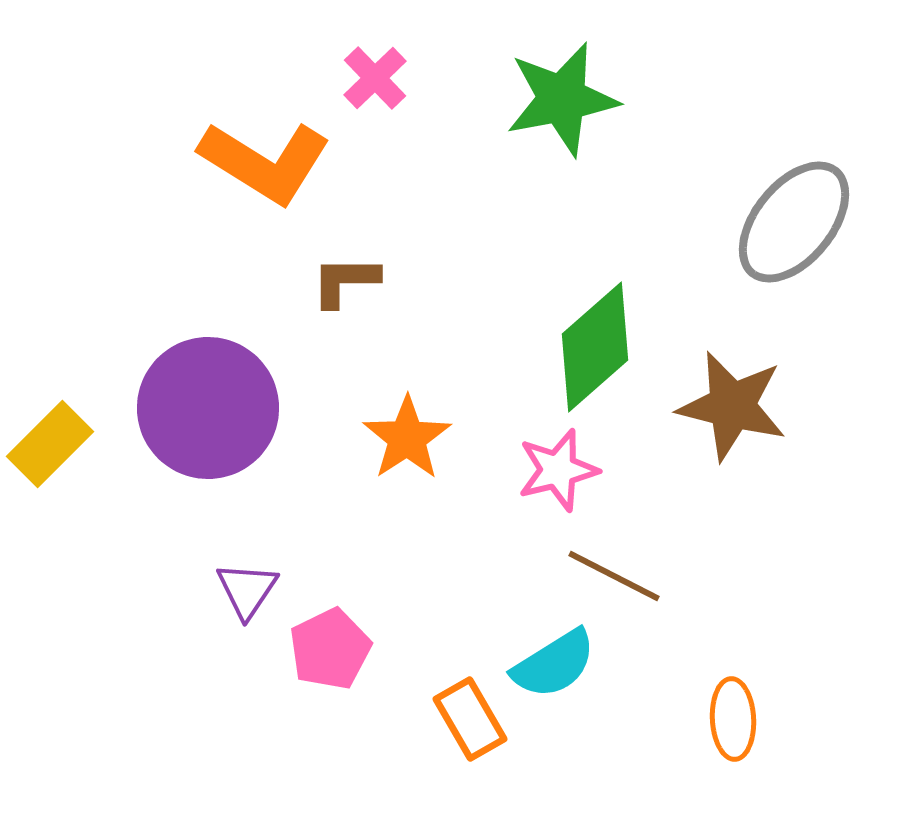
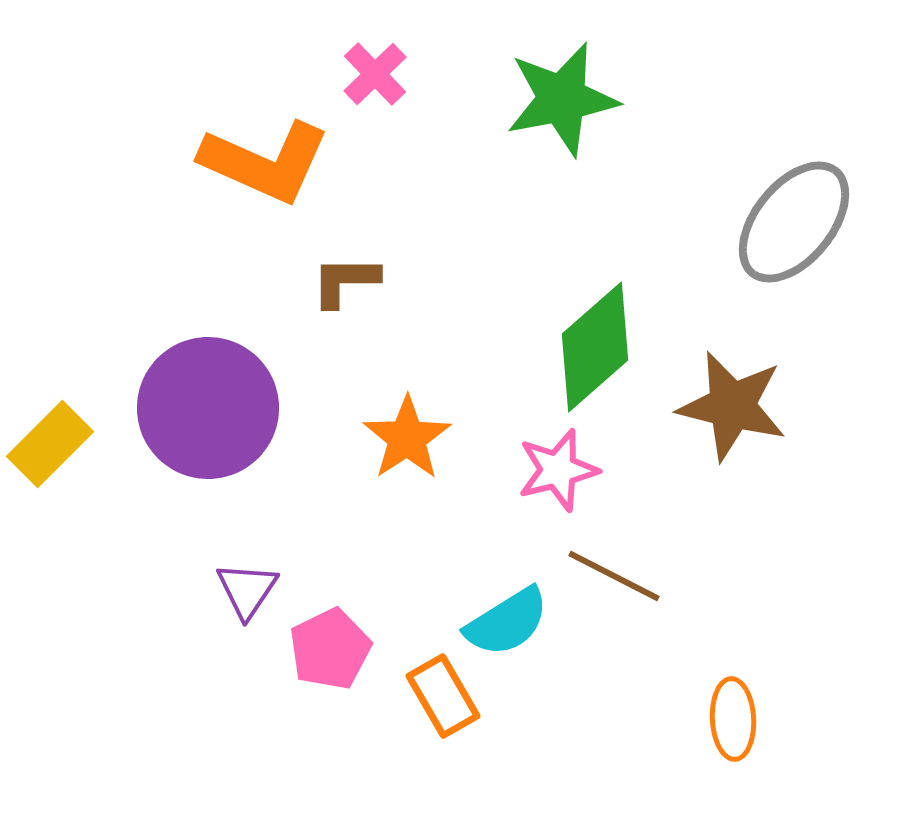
pink cross: moved 4 px up
orange L-shape: rotated 8 degrees counterclockwise
cyan semicircle: moved 47 px left, 42 px up
orange rectangle: moved 27 px left, 23 px up
